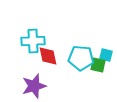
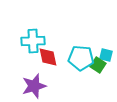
red diamond: moved 1 px down
green square: rotated 21 degrees clockwise
